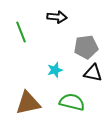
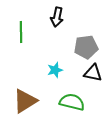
black arrow: rotated 96 degrees clockwise
green line: rotated 20 degrees clockwise
brown triangle: moved 3 px left, 2 px up; rotated 20 degrees counterclockwise
